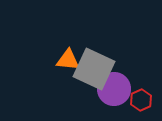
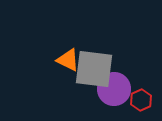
orange triangle: rotated 20 degrees clockwise
gray square: rotated 18 degrees counterclockwise
